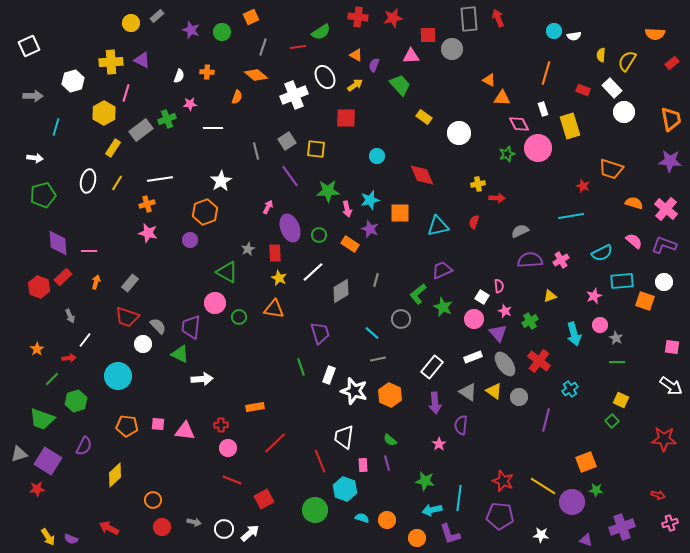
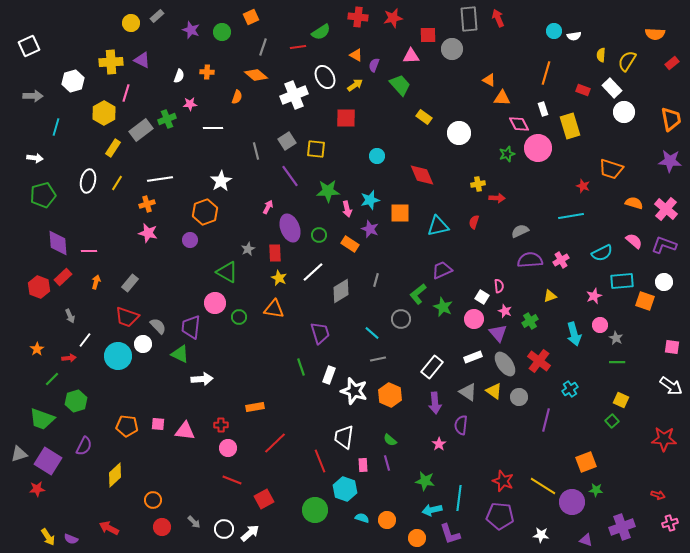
cyan circle at (118, 376): moved 20 px up
gray arrow at (194, 522): rotated 32 degrees clockwise
